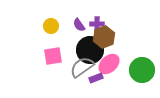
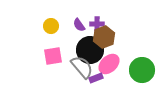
gray semicircle: rotated 85 degrees clockwise
